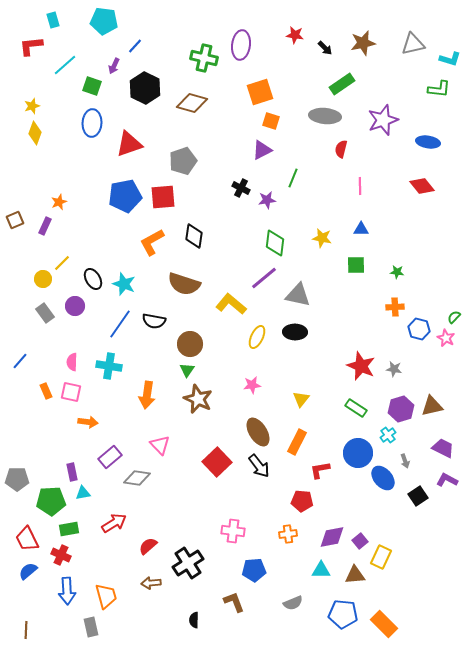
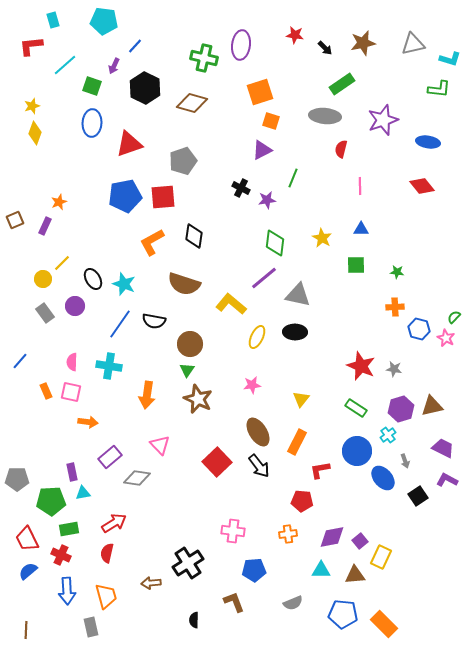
yellow star at (322, 238): rotated 18 degrees clockwise
blue circle at (358, 453): moved 1 px left, 2 px up
red semicircle at (148, 546): moved 41 px left, 7 px down; rotated 36 degrees counterclockwise
